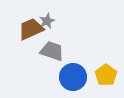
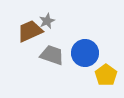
brown trapezoid: moved 1 px left, 2 px down
gray trapezoid: moved 4 px down
blue circle: moved 12 px right, 24 px up
